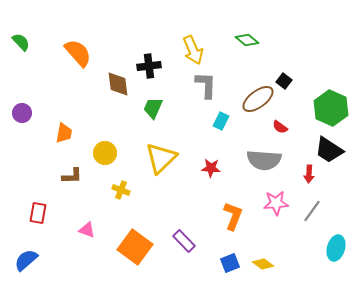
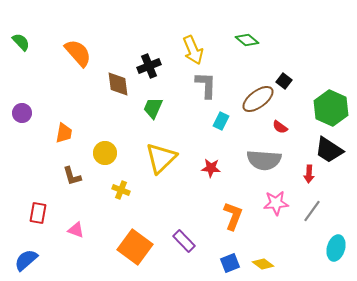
black cross: rotated 15 degrees counterclockwise
brown L-shape: rotated 75 degrees clockwise
pink triangle: moved 11 px left
